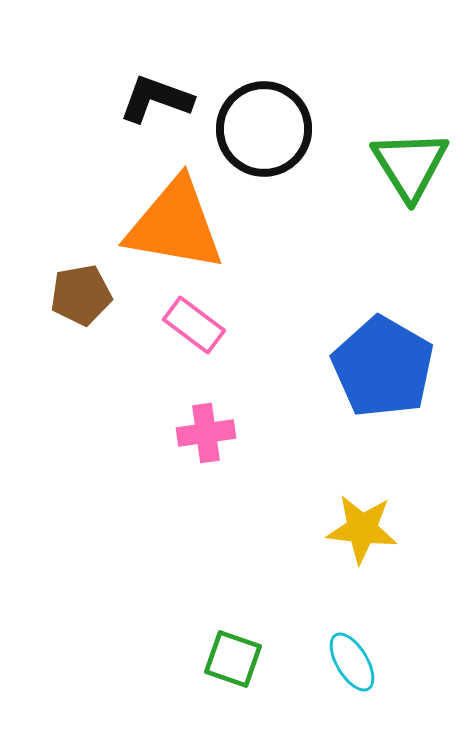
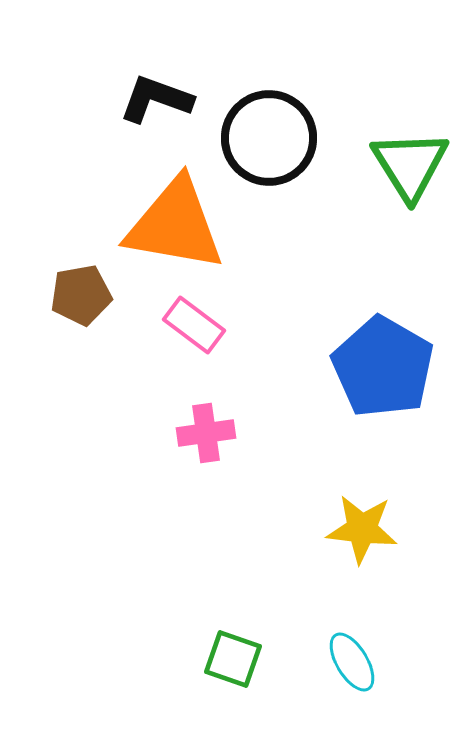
black circle: moved 5 px right, 9 px down
